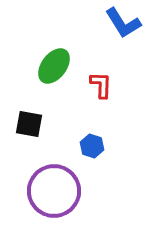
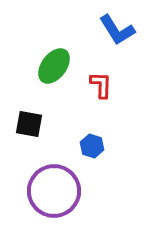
blue L-shape: moved 6 px left, 7 px down
